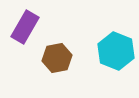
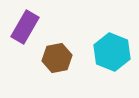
cyan hexagon: moved 4 px left, 1 px down
